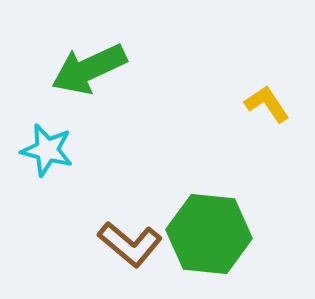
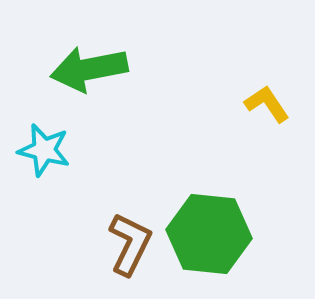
green arrow: rotated 14 degrees clockwise
cyan star: moved 3 px left
brown L-shape: rotated 104 degrees counterclockwise
